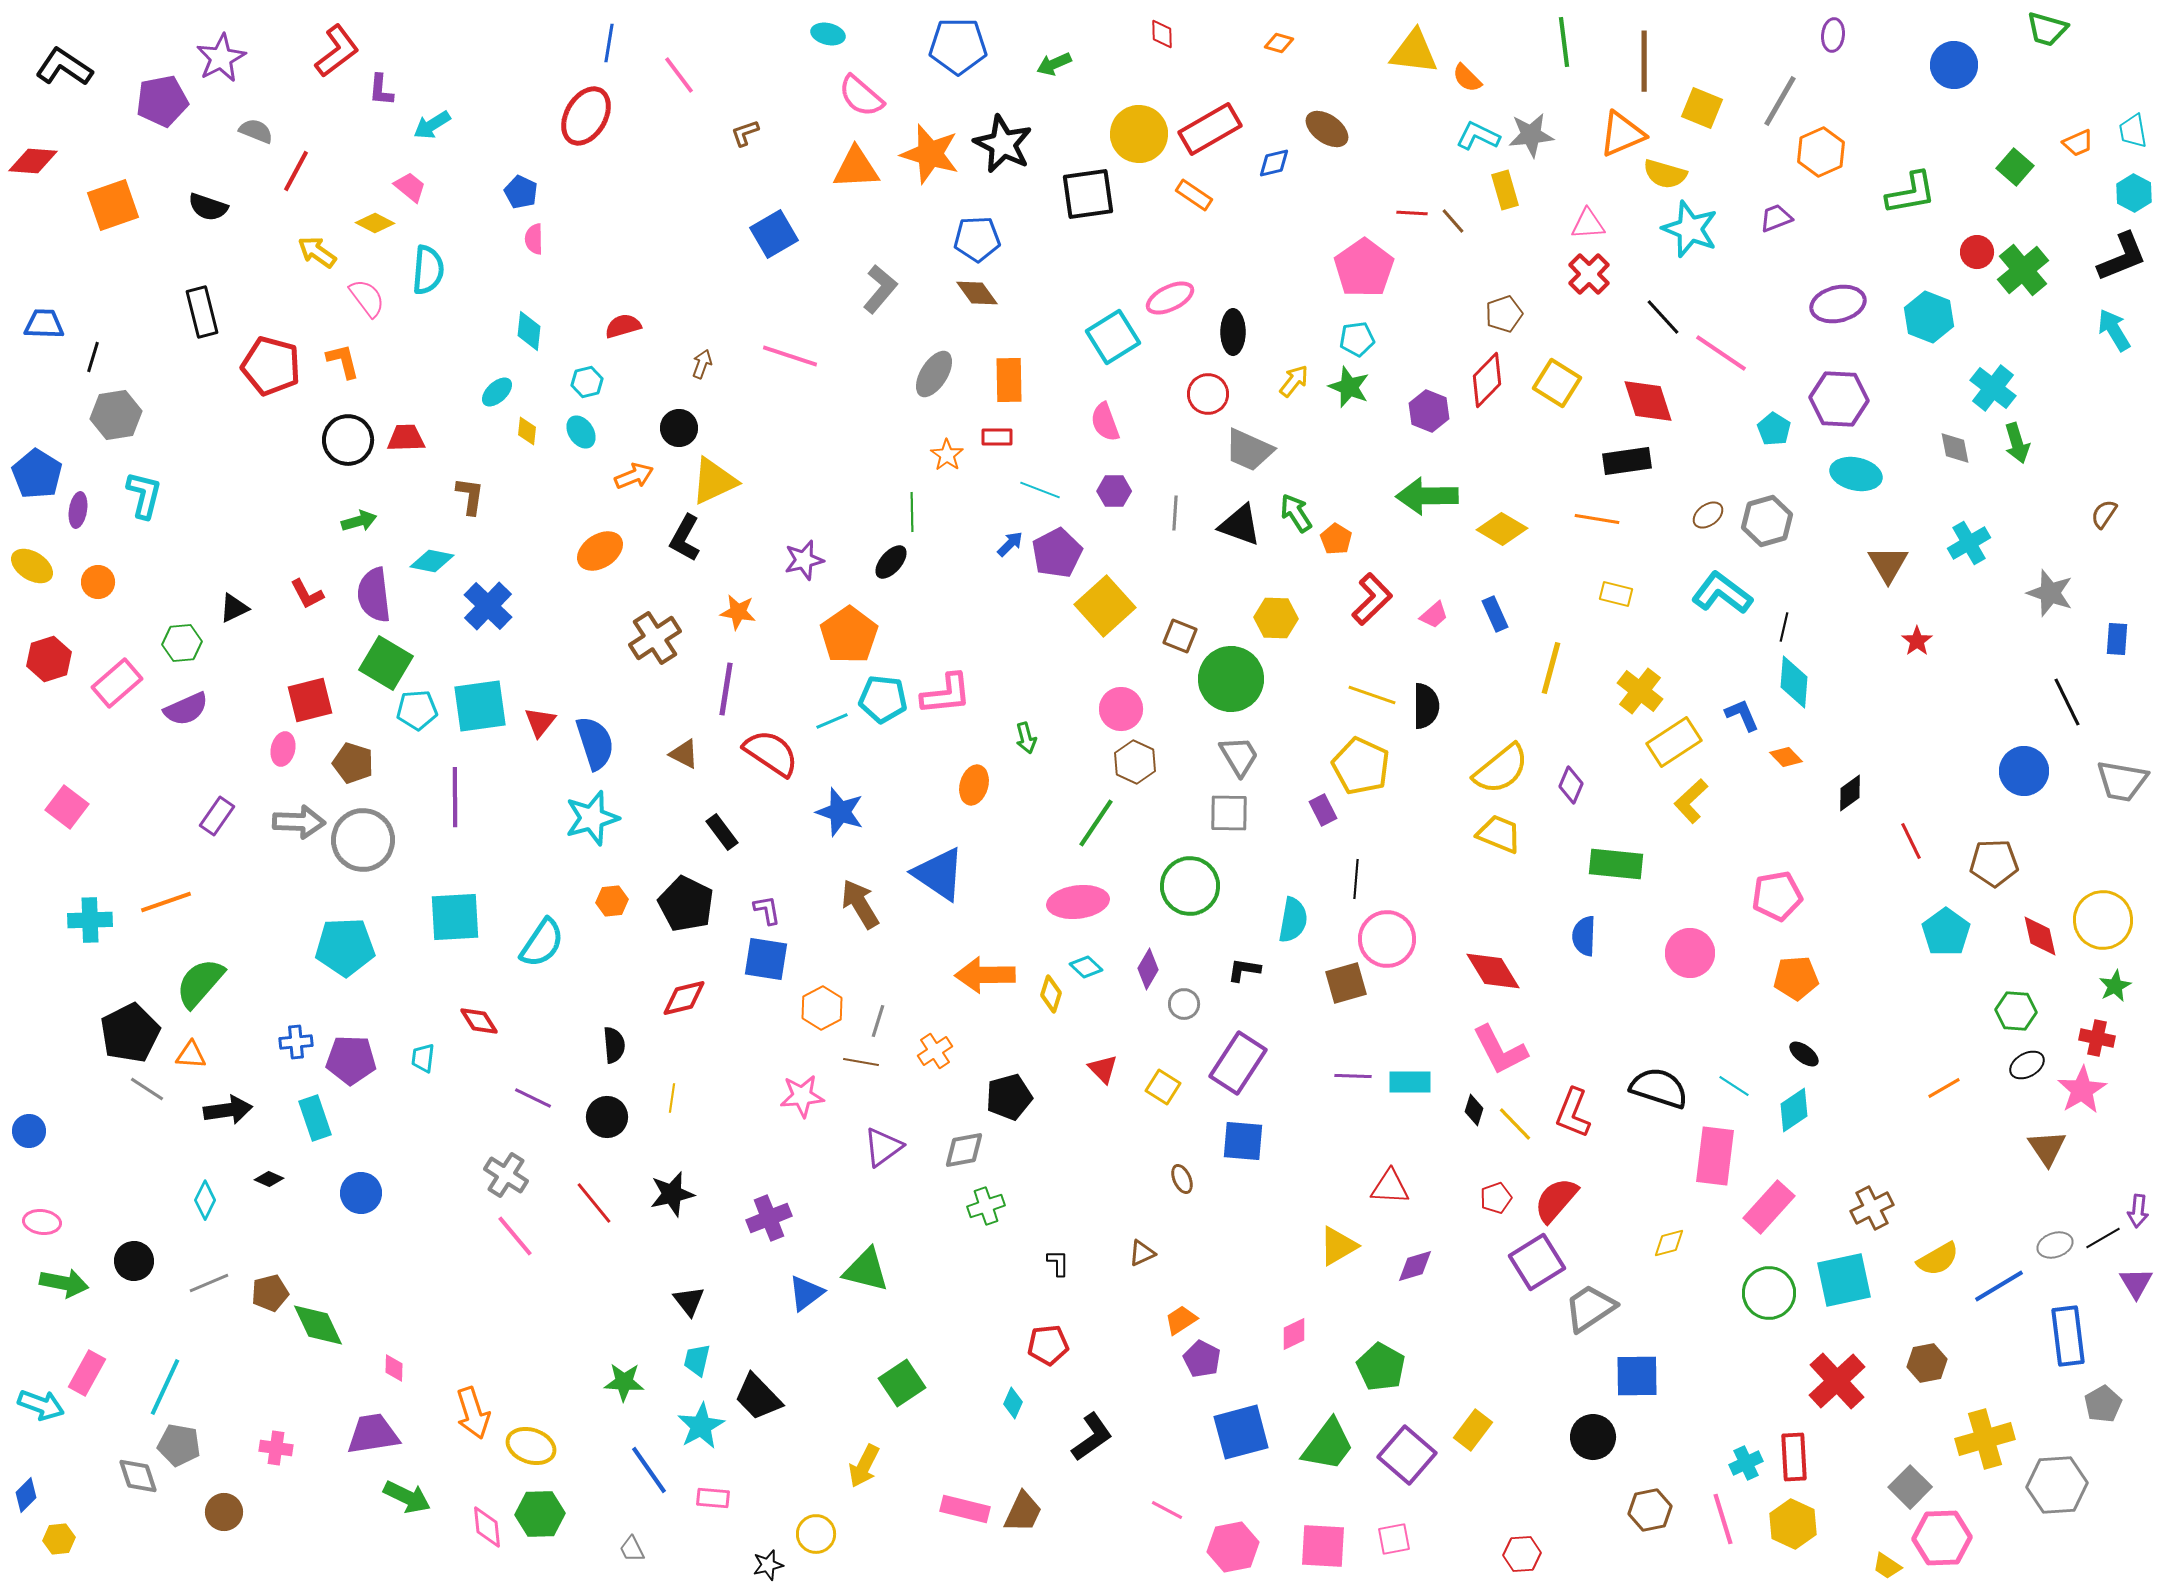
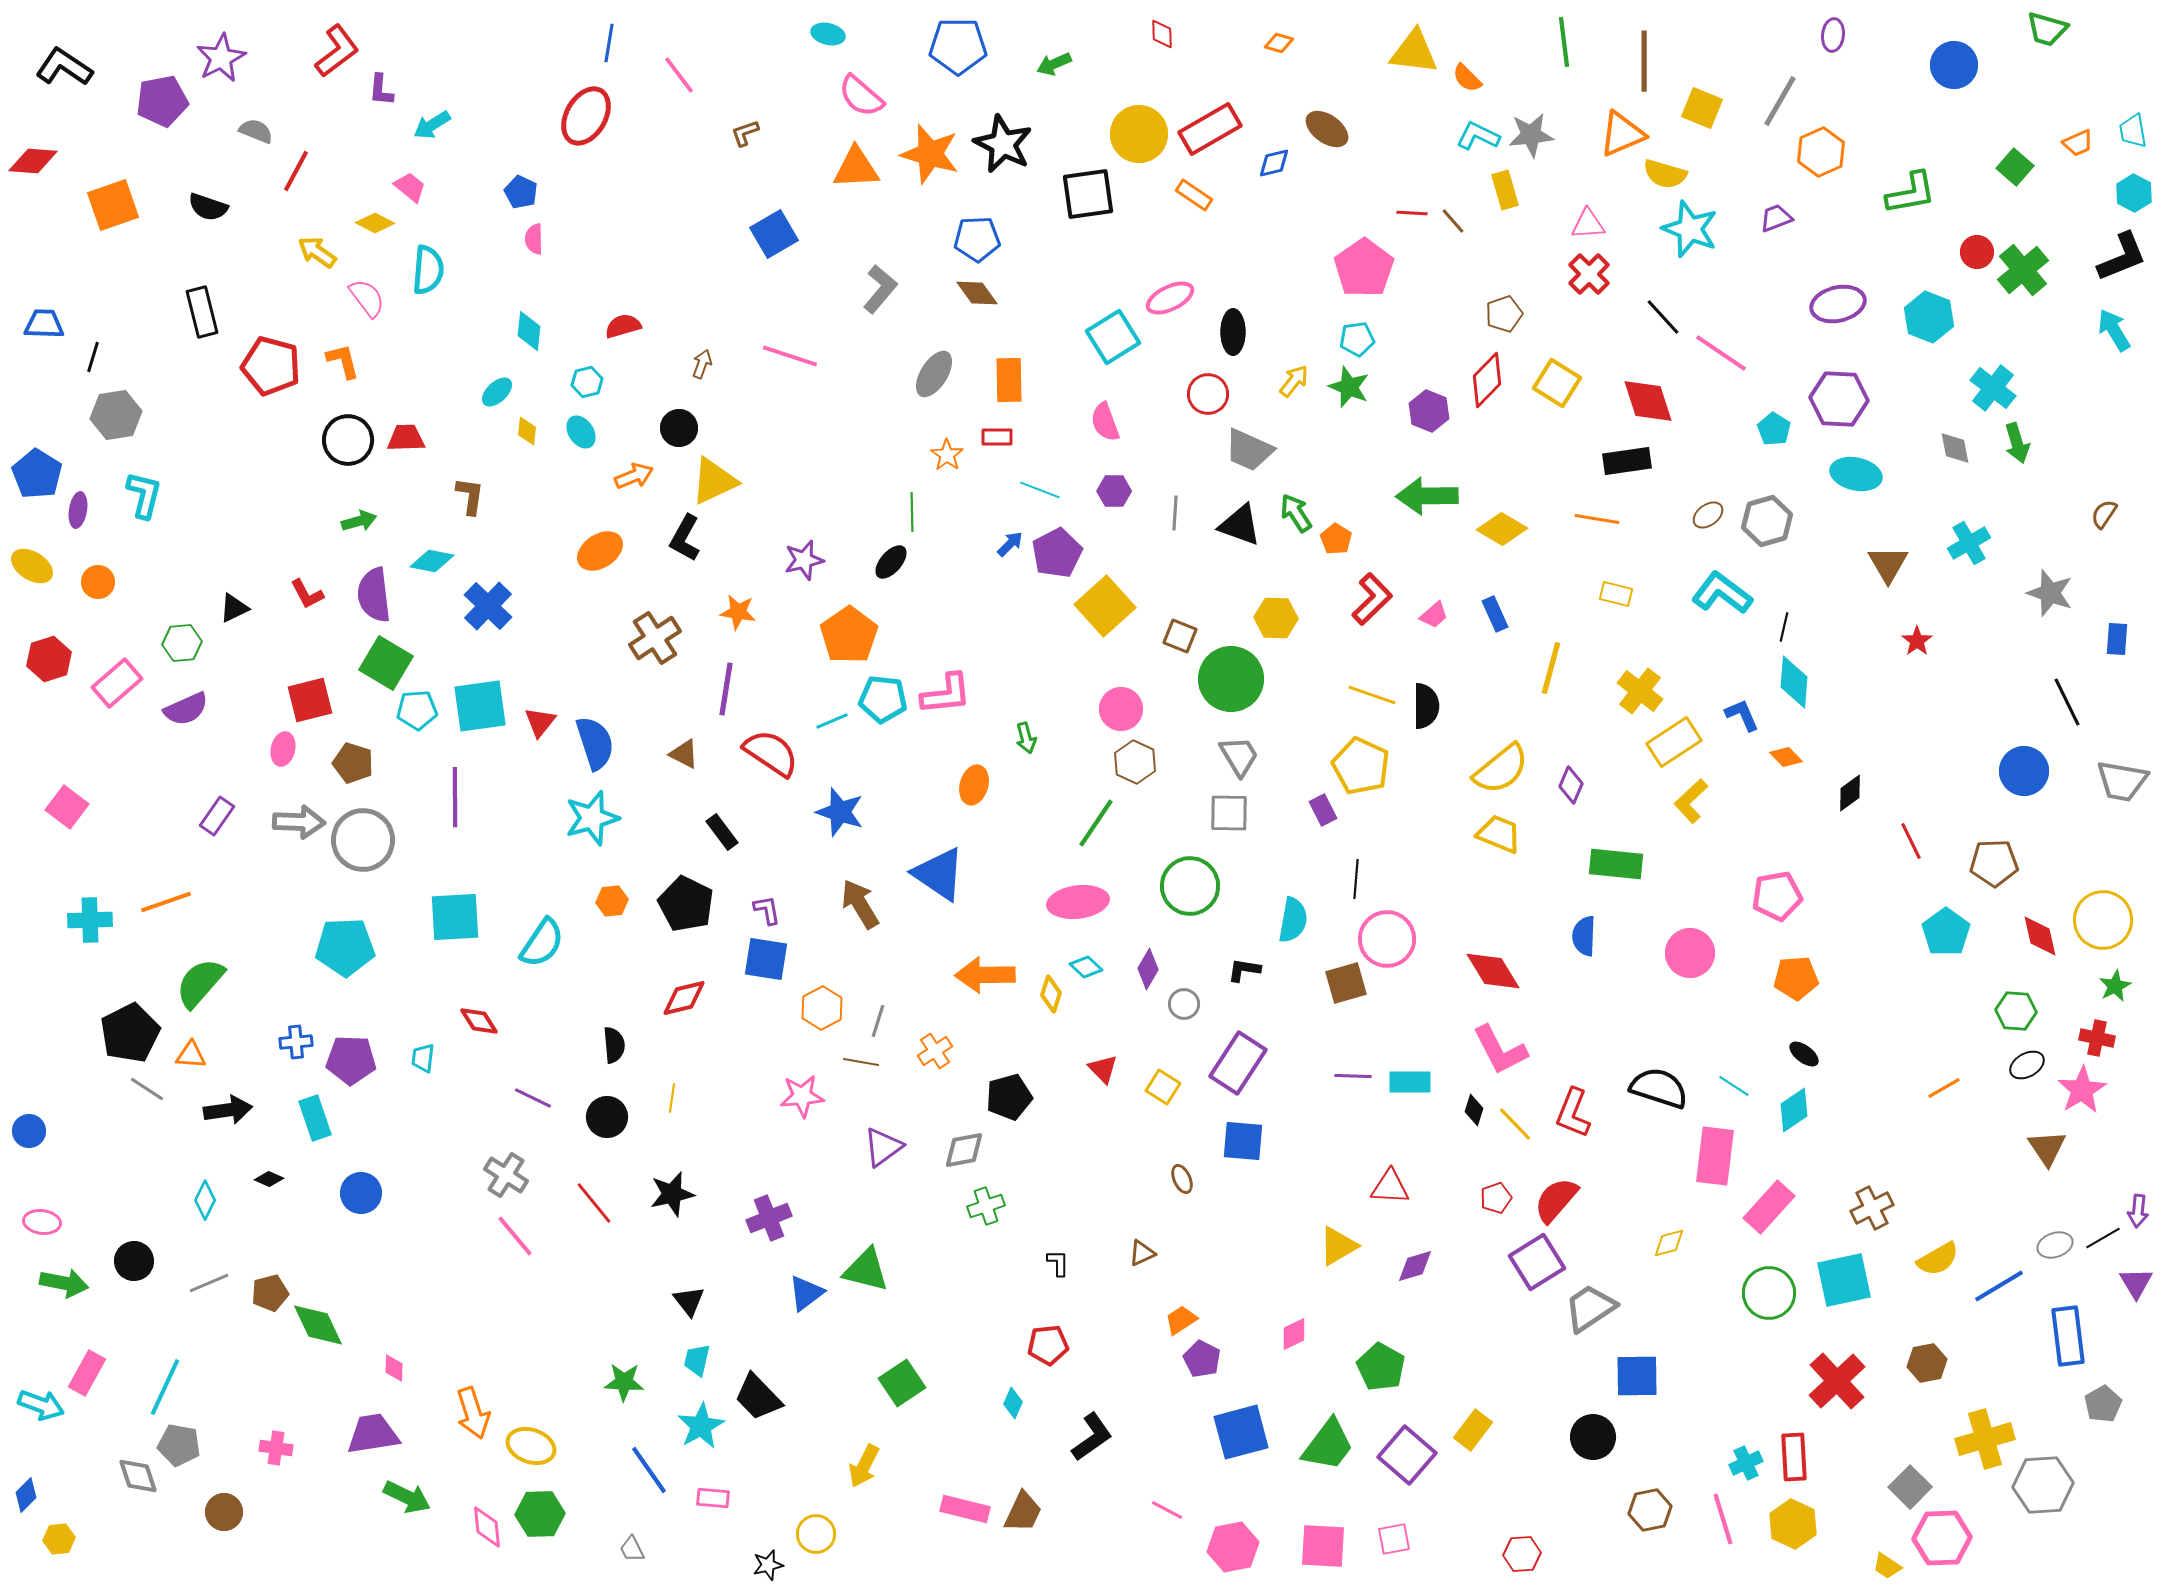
gray hexagon at (2057, 1485): moved 14 px left
